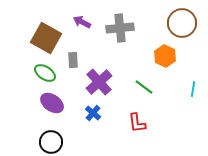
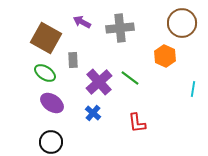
green line: moved 14 px left, 9 px up
